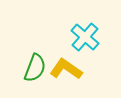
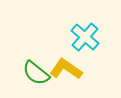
green semicircle: moved 1 px right, 5 px down; rotated 108 degrees clockwise
